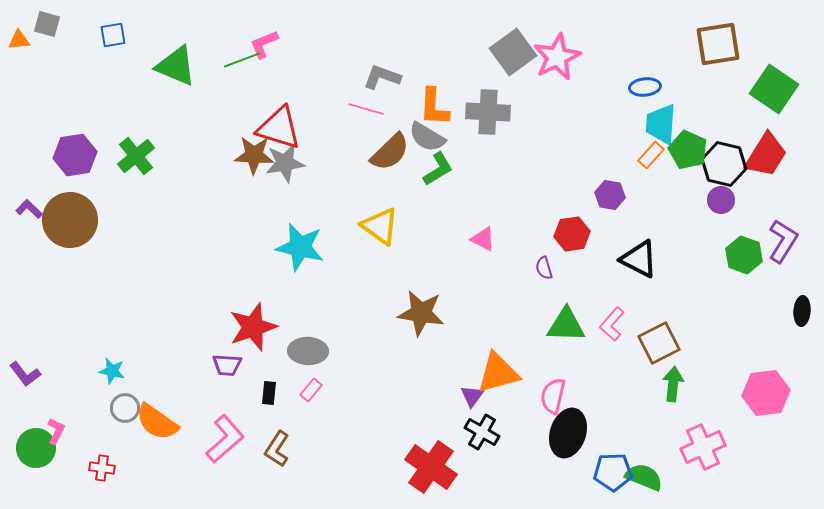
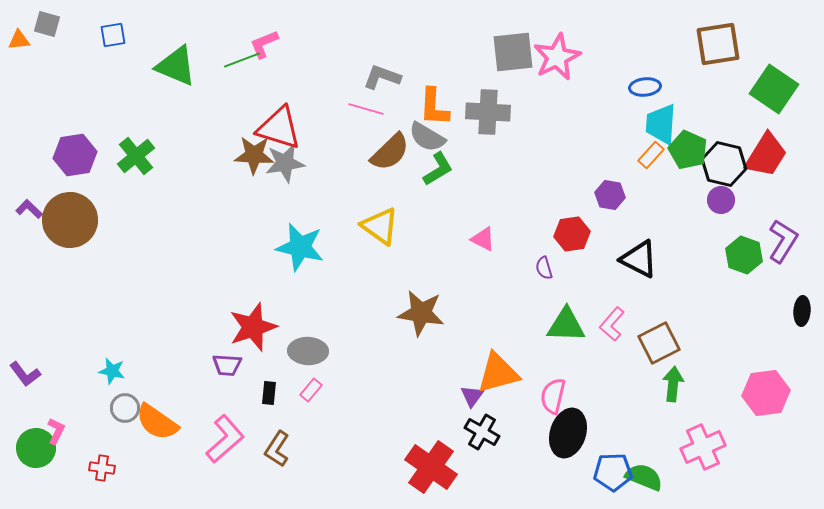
gray square at (513, 52): rotated 30 degrees clockwise
